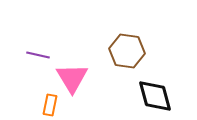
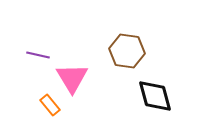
orange rectangle: rotated 50 degrees counterclockwise
